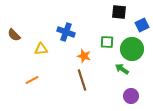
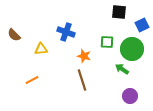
purple circle: moved 1 px left
